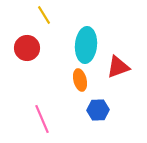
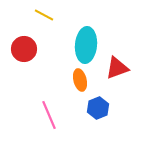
yellow line: rotated 30 degrees counterclockwise
red circle: moved 3 px left, 1 px down
red triangle: moved 1 px left, 1 px down
blue hexagon: moved 2 px up; rotated 20 degrees counterclockwise
pink line: moved 7 px right, 4 px up
